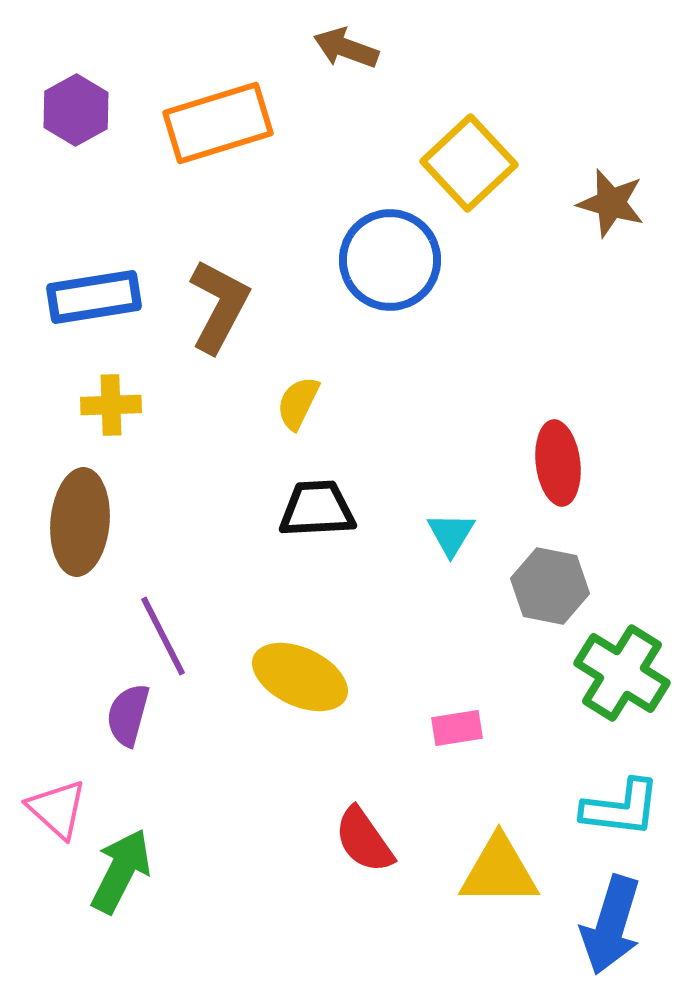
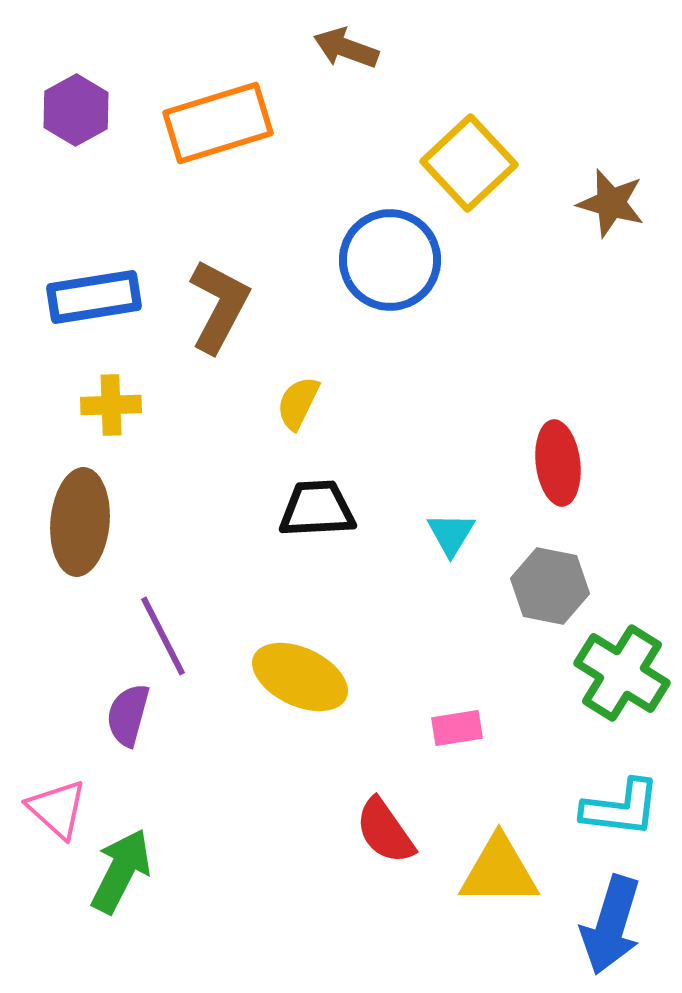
red semicircle: moved 21 px right, 9 px up
